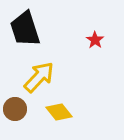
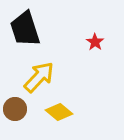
red star: moved 2 px down
yellow diamond: rotated 12 degrees counterclockwise
